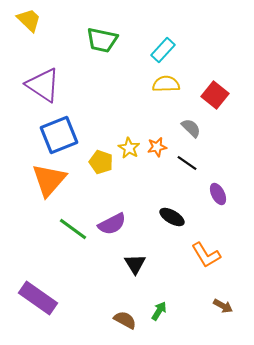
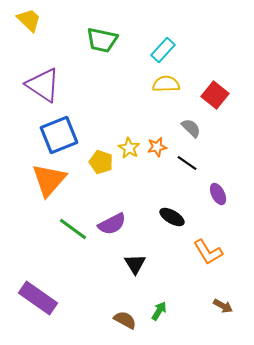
orange L-shape: moved 2 px right, 3 px up
